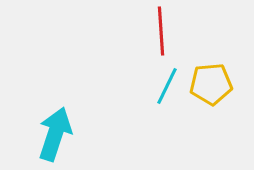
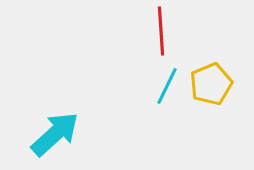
yellow pentagon: rotated 18 degrees counterclockwise
cyan arrow: rotated 30 degrees clockwise
